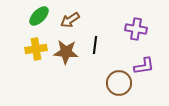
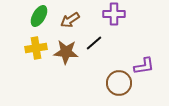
green ellipse: rotated 15 degrees counterclockwise
purple cross: moved 22 px left, 15 px up; rotated 10 degrees counterclockwise
black line: moved 1 px left, 2 px up; rotated 42 degrees clockwise
yellow cross: moved 1 px up
